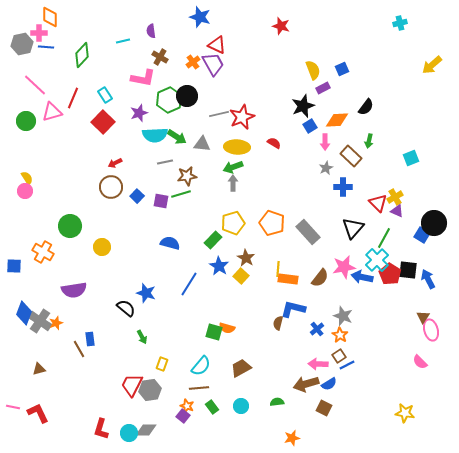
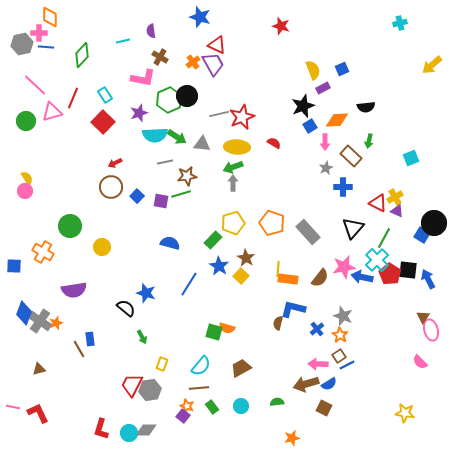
black semicircle at (366, 107): rotated 48 degrees clockwise
red triangle at (378, 203): rotated 18 degrees counterclockwise
